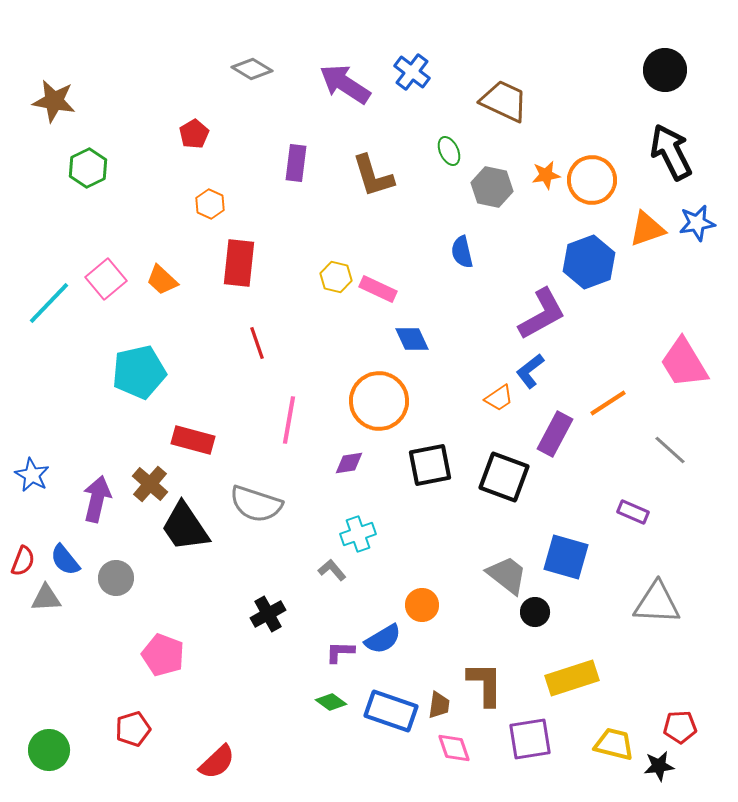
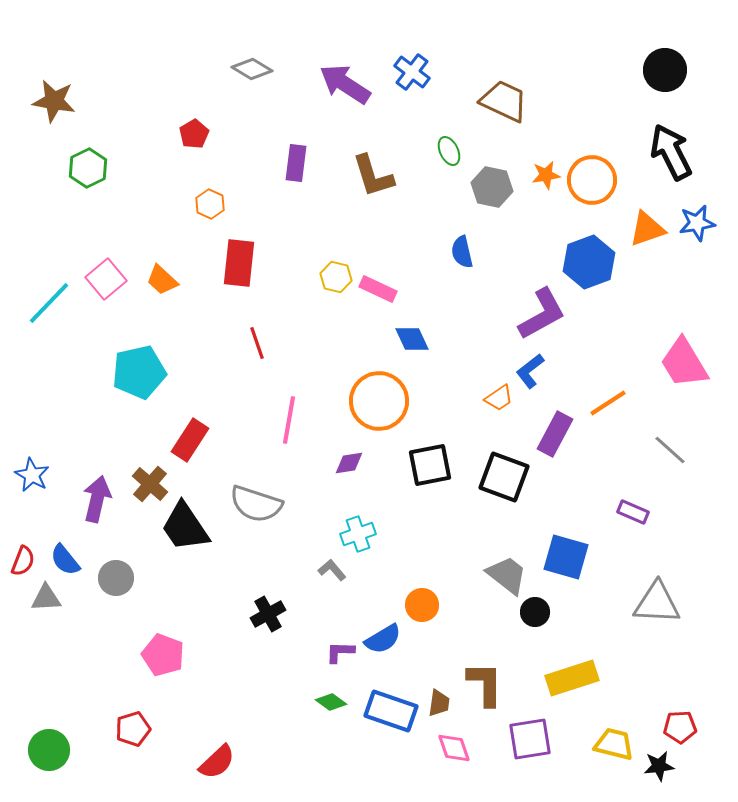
red rectangle at (193, 440): moved 3 px left; rotated 72 degrees counterclockwise
brown trapezoid at (439, 705): moved 2 px up
